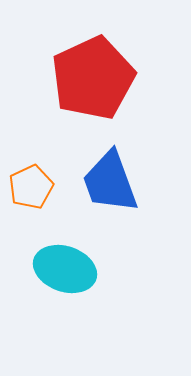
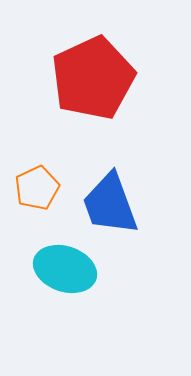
blue trapezoid: moved 22 px down
orange pentagon: moved 6 px right, 1 px down
